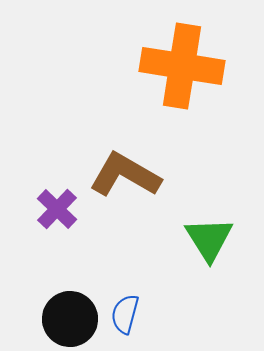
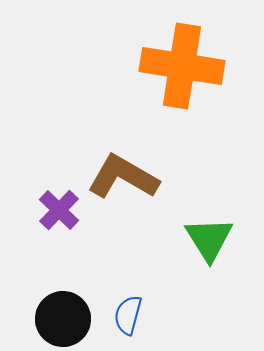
brown L-shape: moved 2 px left, 2 px down
purple cross: moved 2 px right, 1 px down
blue semicircle: moved 3 px right, 1 px down
black circle: moved 7 px left
